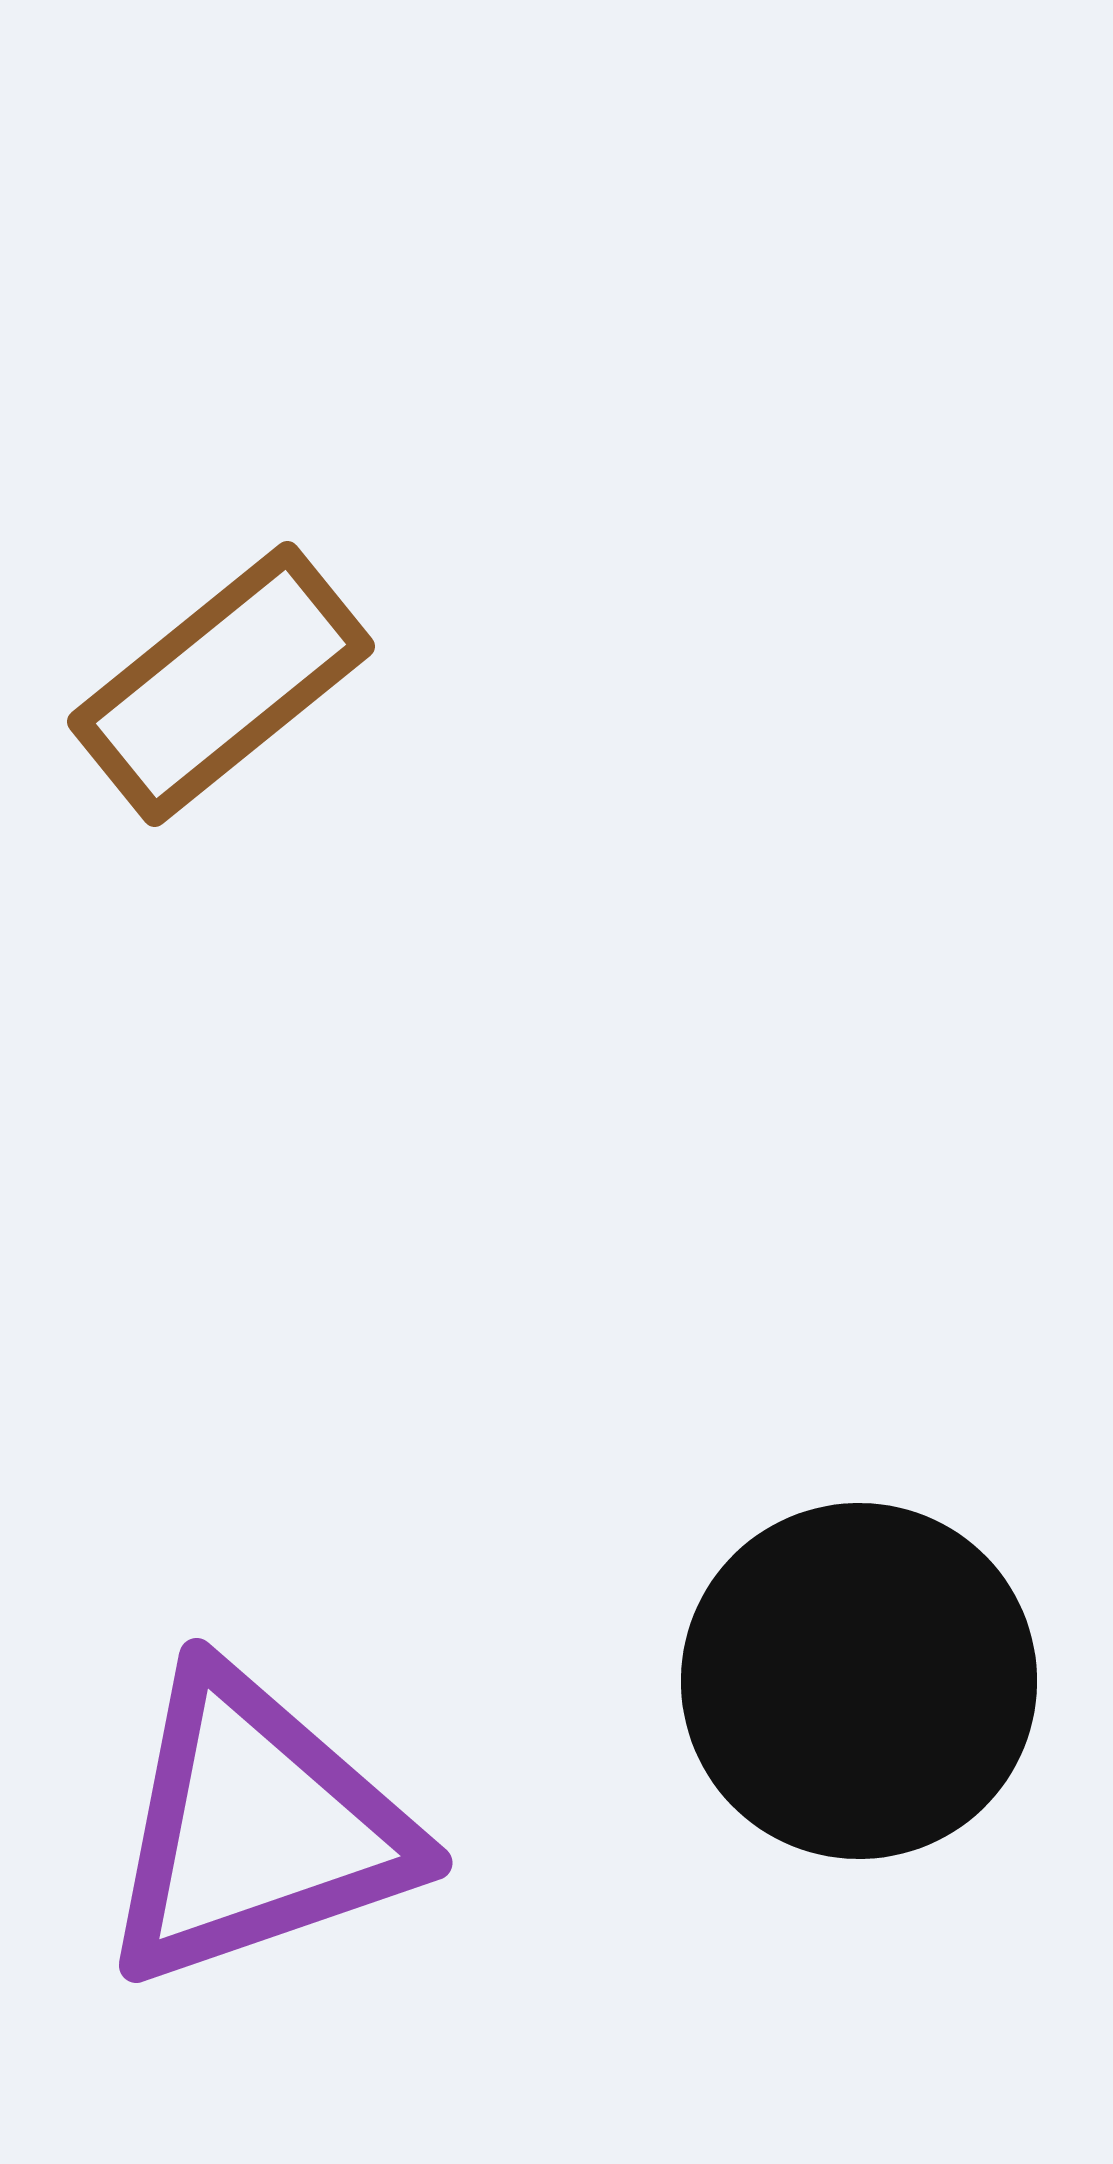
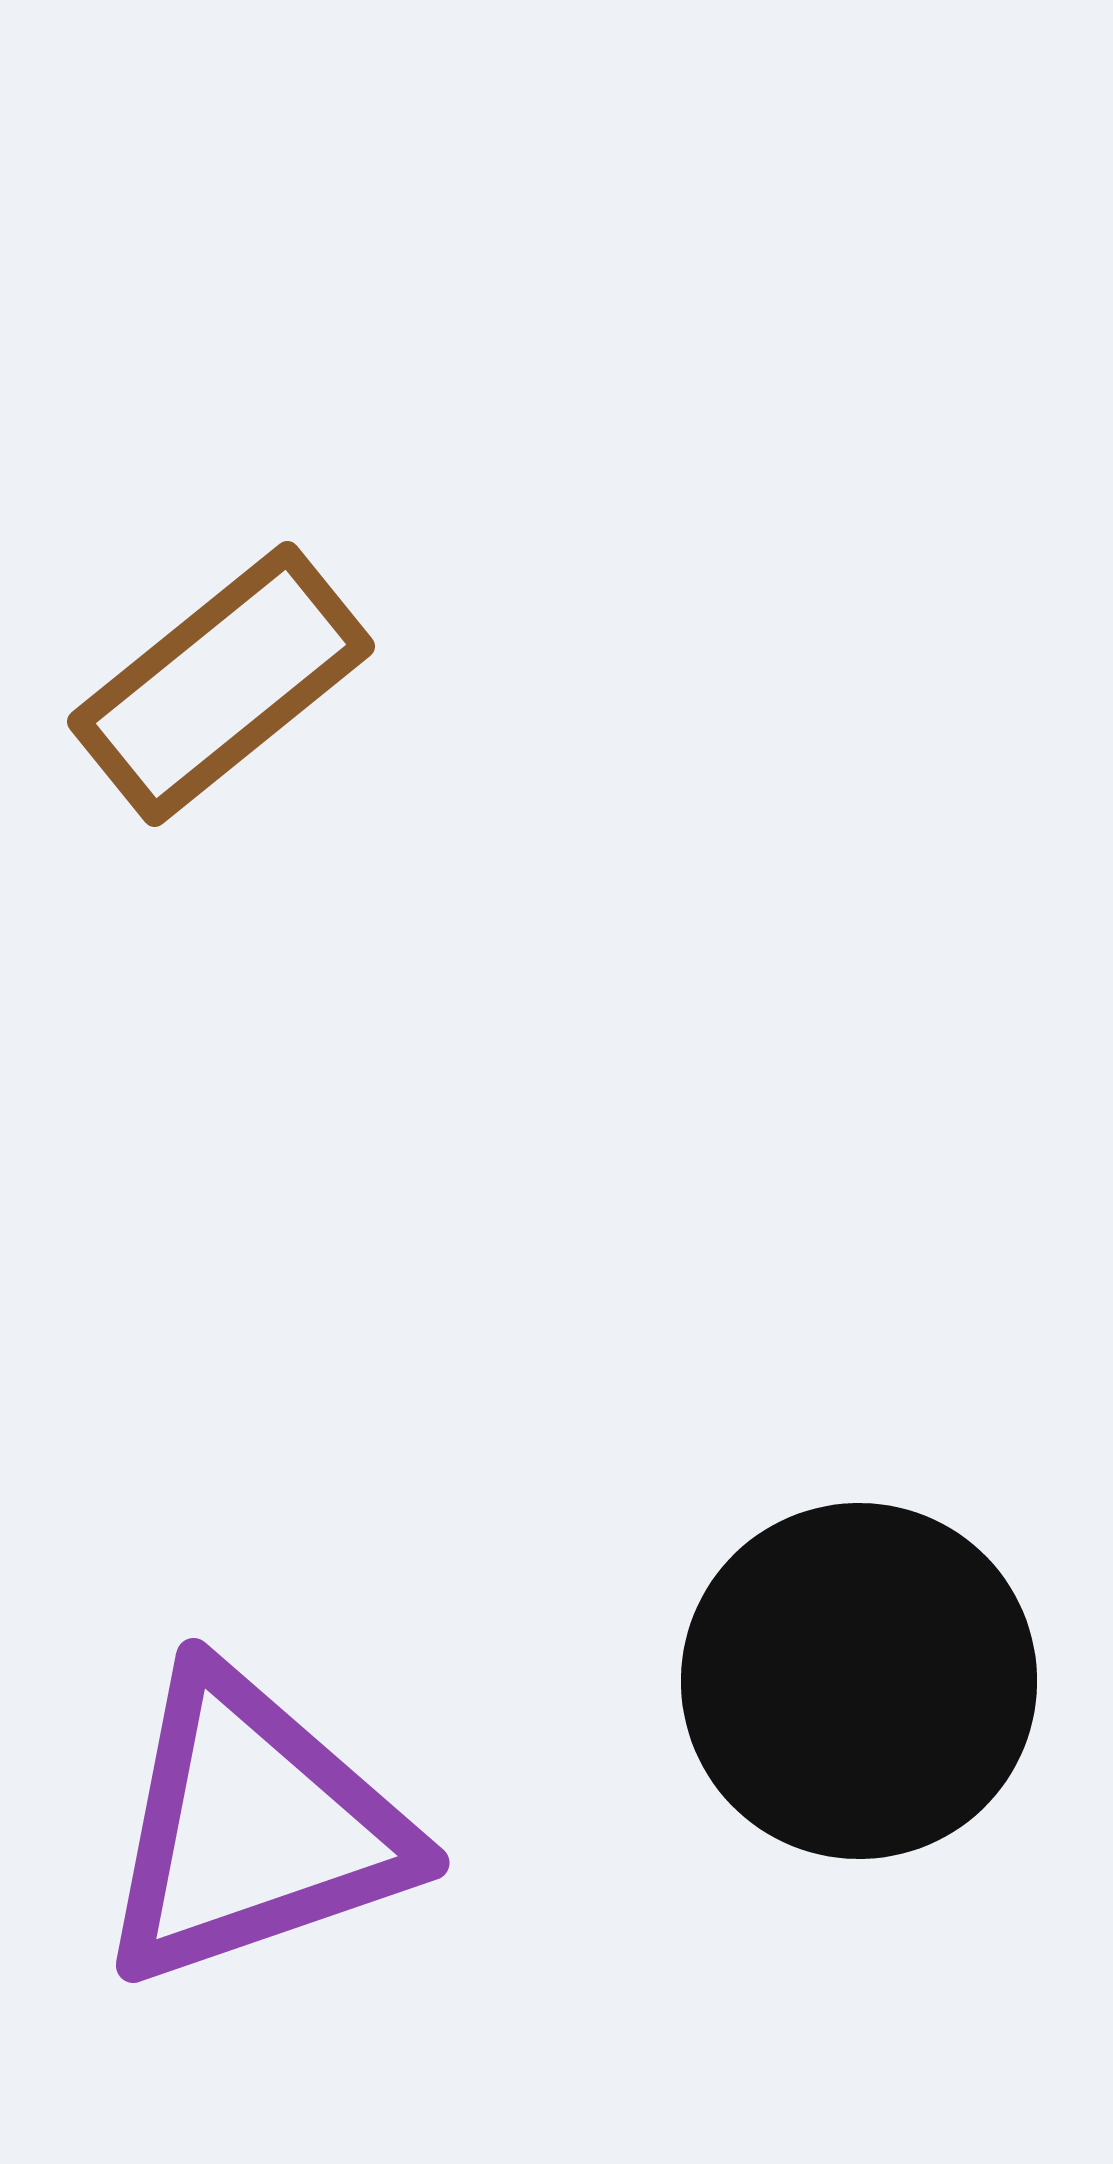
purple triangle: moved 3 px left
